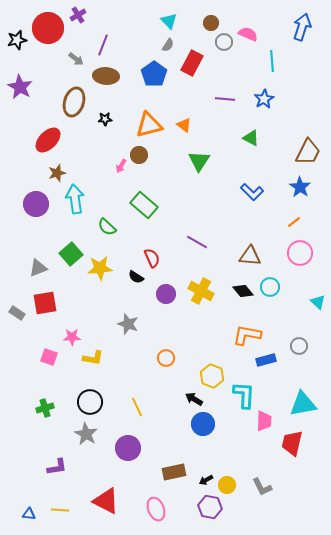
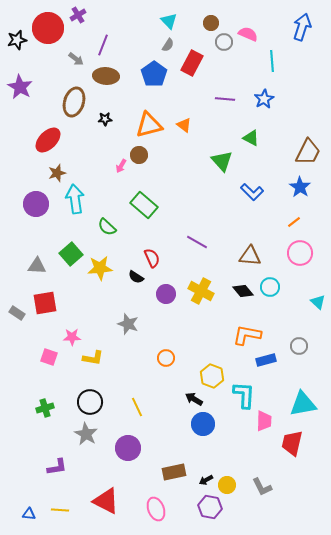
green triangle at (199, 161): moved 23 px right; rotated 15 degrees counterclockwise
gray triangle at (38, 268): moved 1 px left, 2 px up; rotated 24 degrees clockwise
